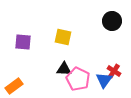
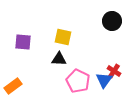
black triangle: moved 5 px left, 10 px up
pink pentagon: moved 2 px down
orange rectangle: moved 1 px left
